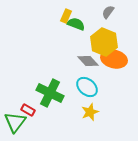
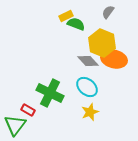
yellow rectangle: rotated 40 degrees clockwise
yellow hexagon: moved 2 px left, 1 px down
green triangle: moved 3 px down
